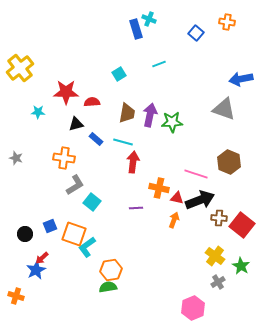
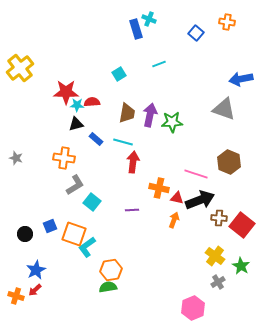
cyan star at (38, 112): moved 39 px right, 7 px up
purple line at (136, 208): moved 4 px left, 2 px down
red arrow at (42, 258): moved 7 px left, 32 px down
